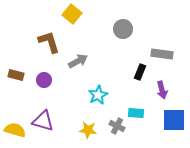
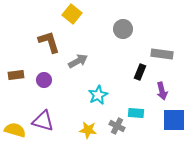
brown rectangle: rotated 21 degrees counterclockwise
purple arrow: moved 1 px down
